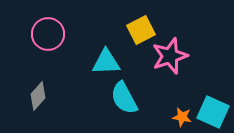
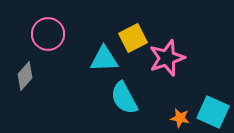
yellow square: moved 8 px left, 8 px down
pink star: moved 3 px left, 2 px down
cyan triangle: moved 2 px left, 3 px up
gray diamond: moved 13 px left, 20 px up
orange star: moved 2 px left, 1 px down
